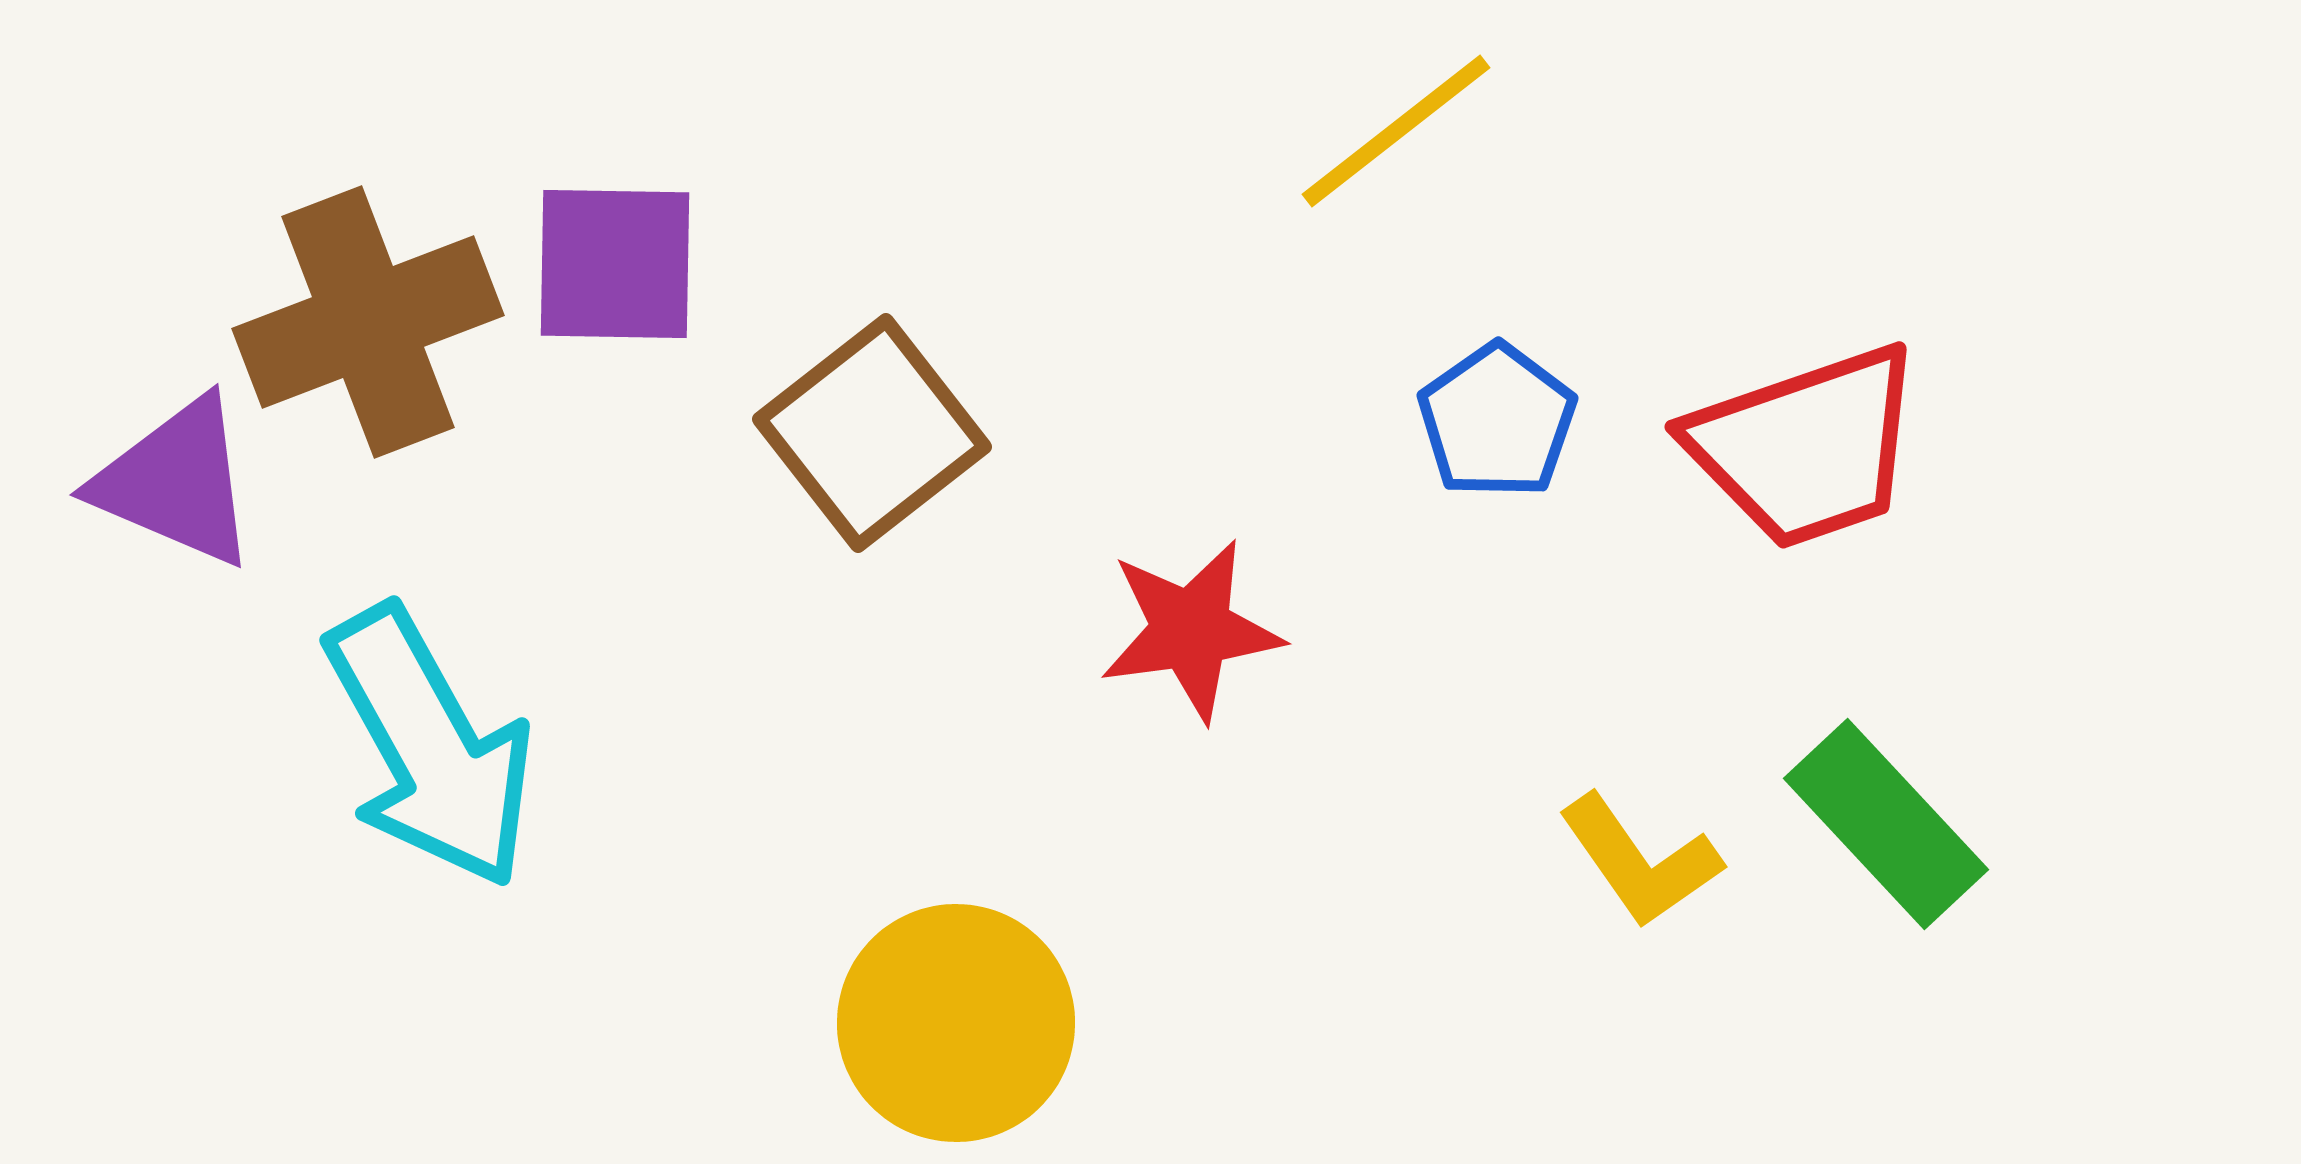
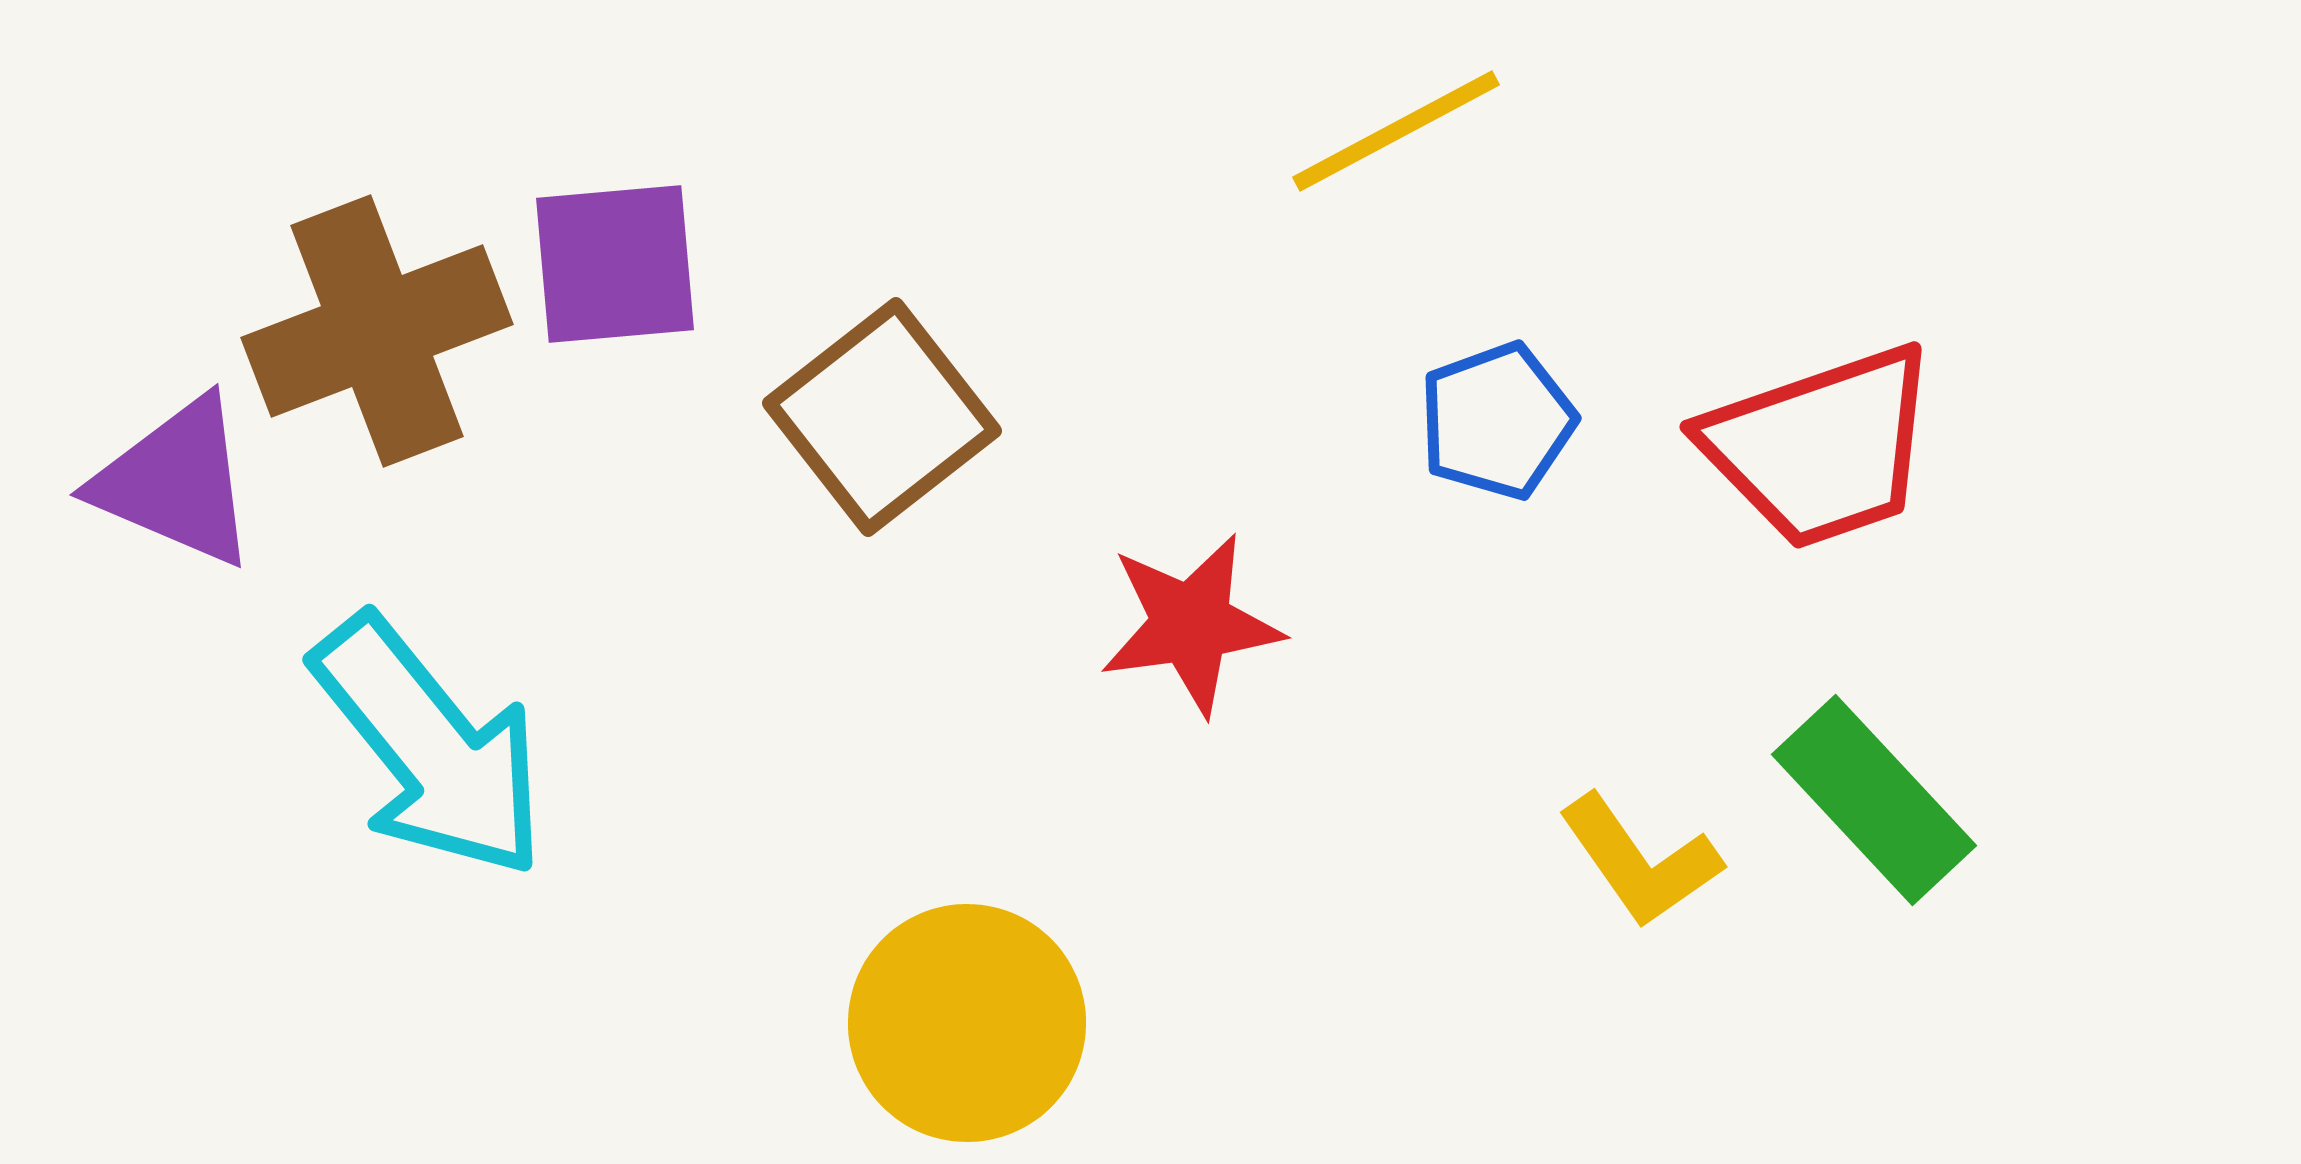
yellow line: rotated 10 degrees clockwise
purple square: rotated 6 degrees counterclockwise
brown cross: moved 9 px right, 9 px down
blue pentagon: rotated 15 degrees clockwise
brown square: moved 10 px right, 16 px up
red trapezoid: moved 15 px right
red star: moved 6 px up
cyan arrow: rotated 10 degrees counterclockwise
green rectangle: moved 12 px left, 24 px up
yellow circle: moved 11 px right
